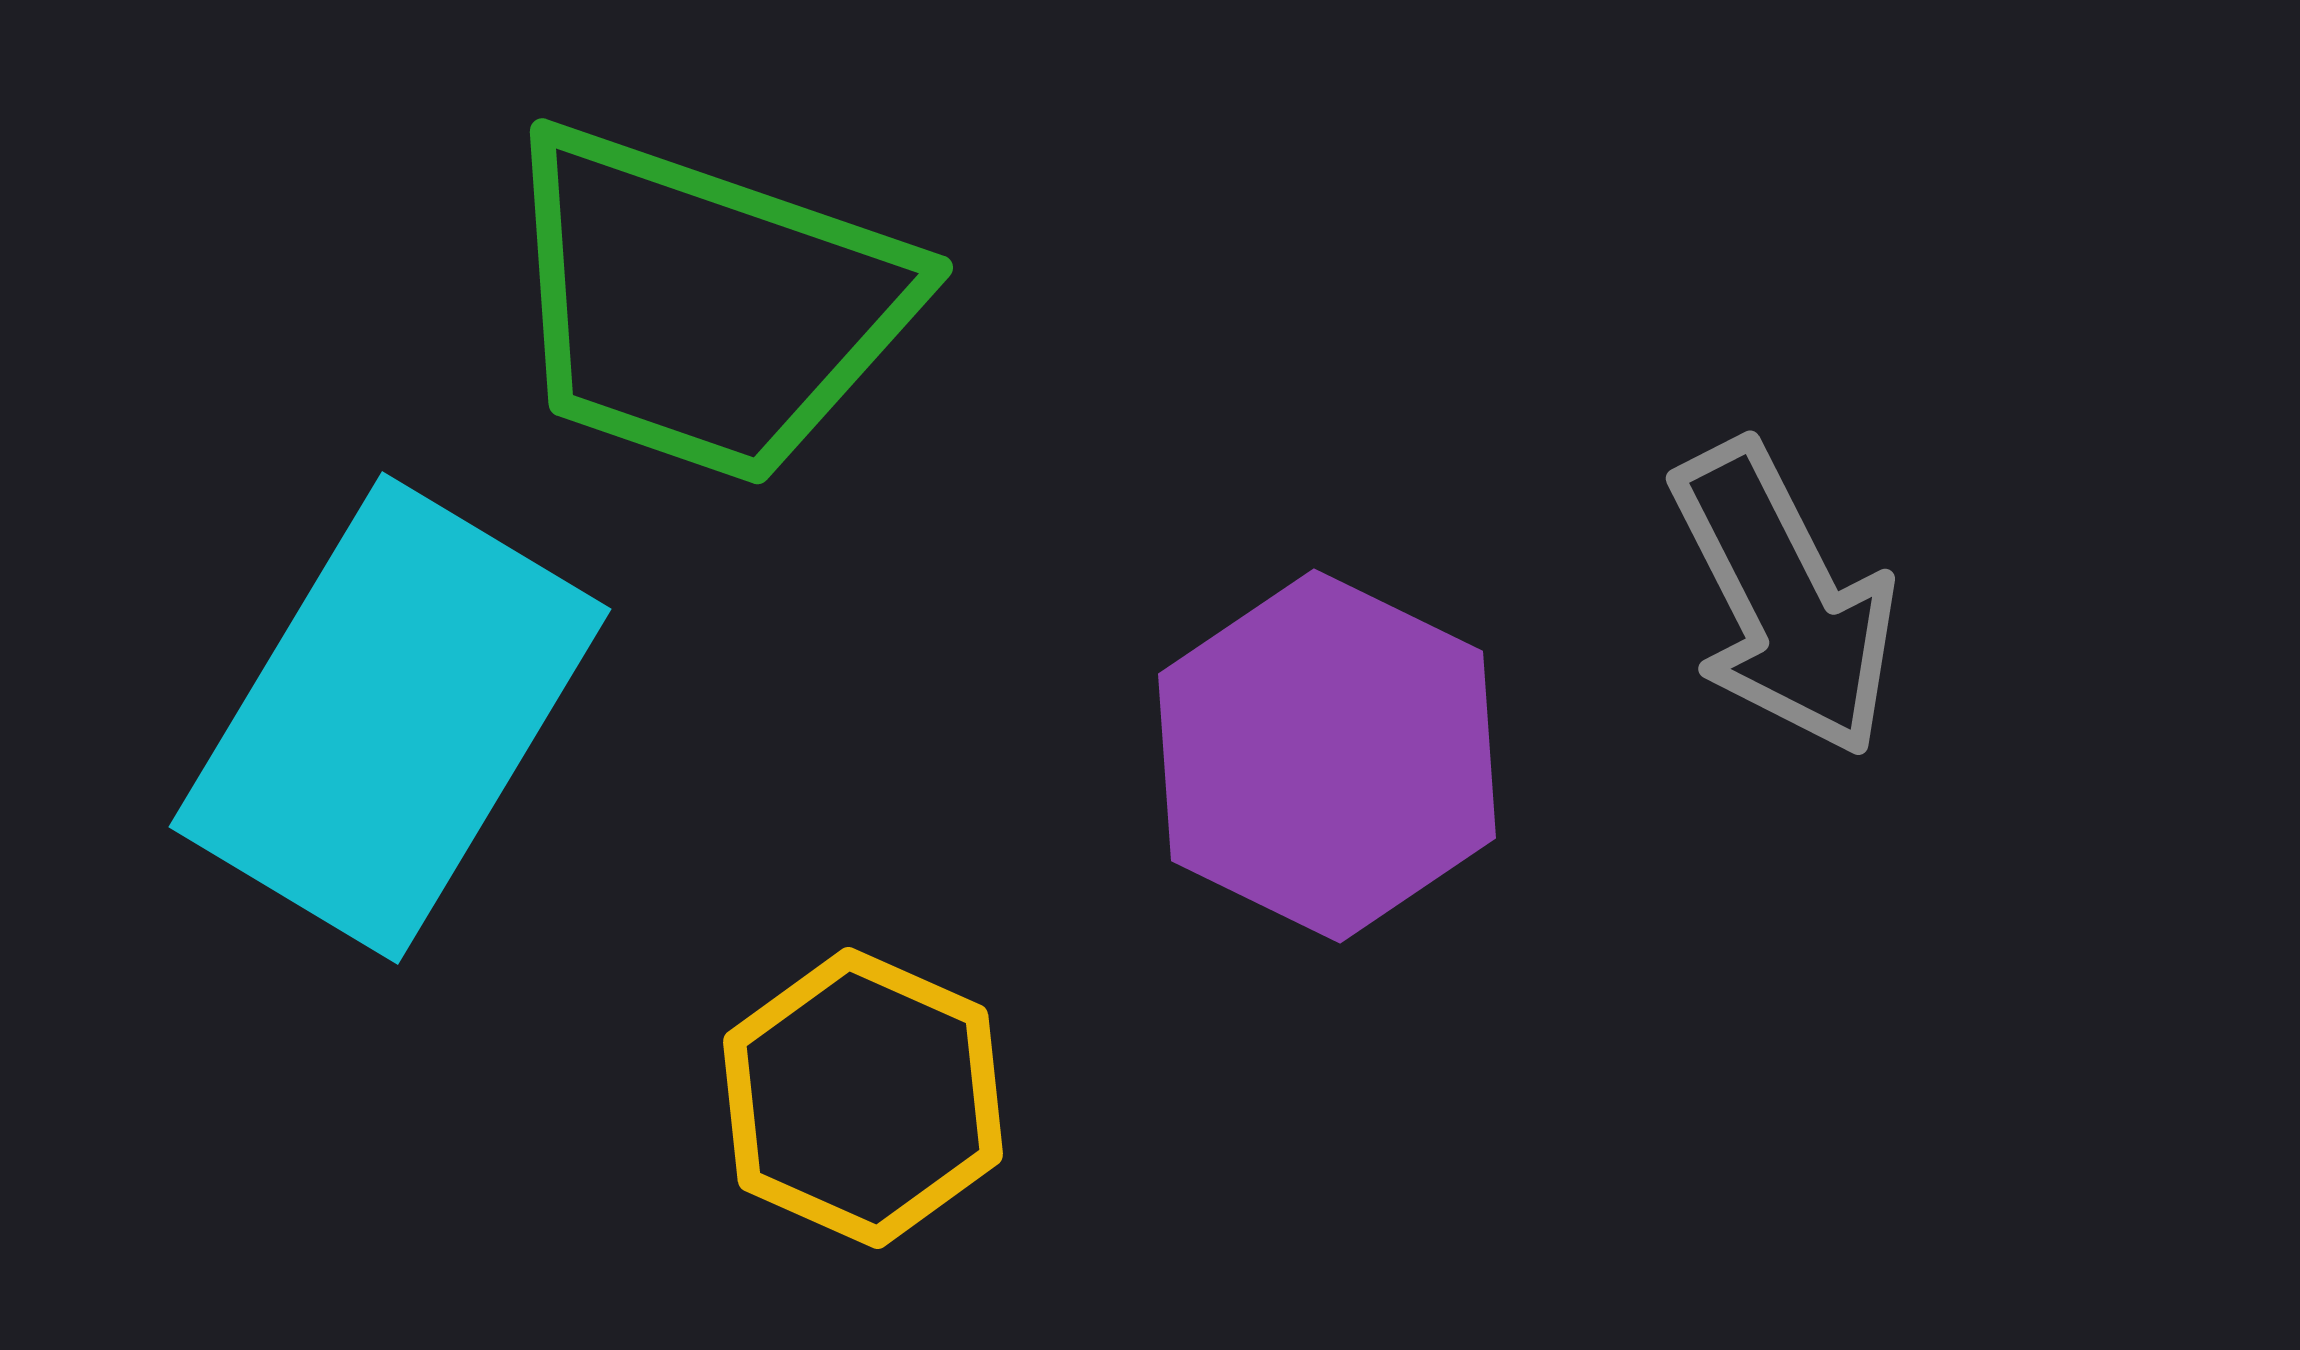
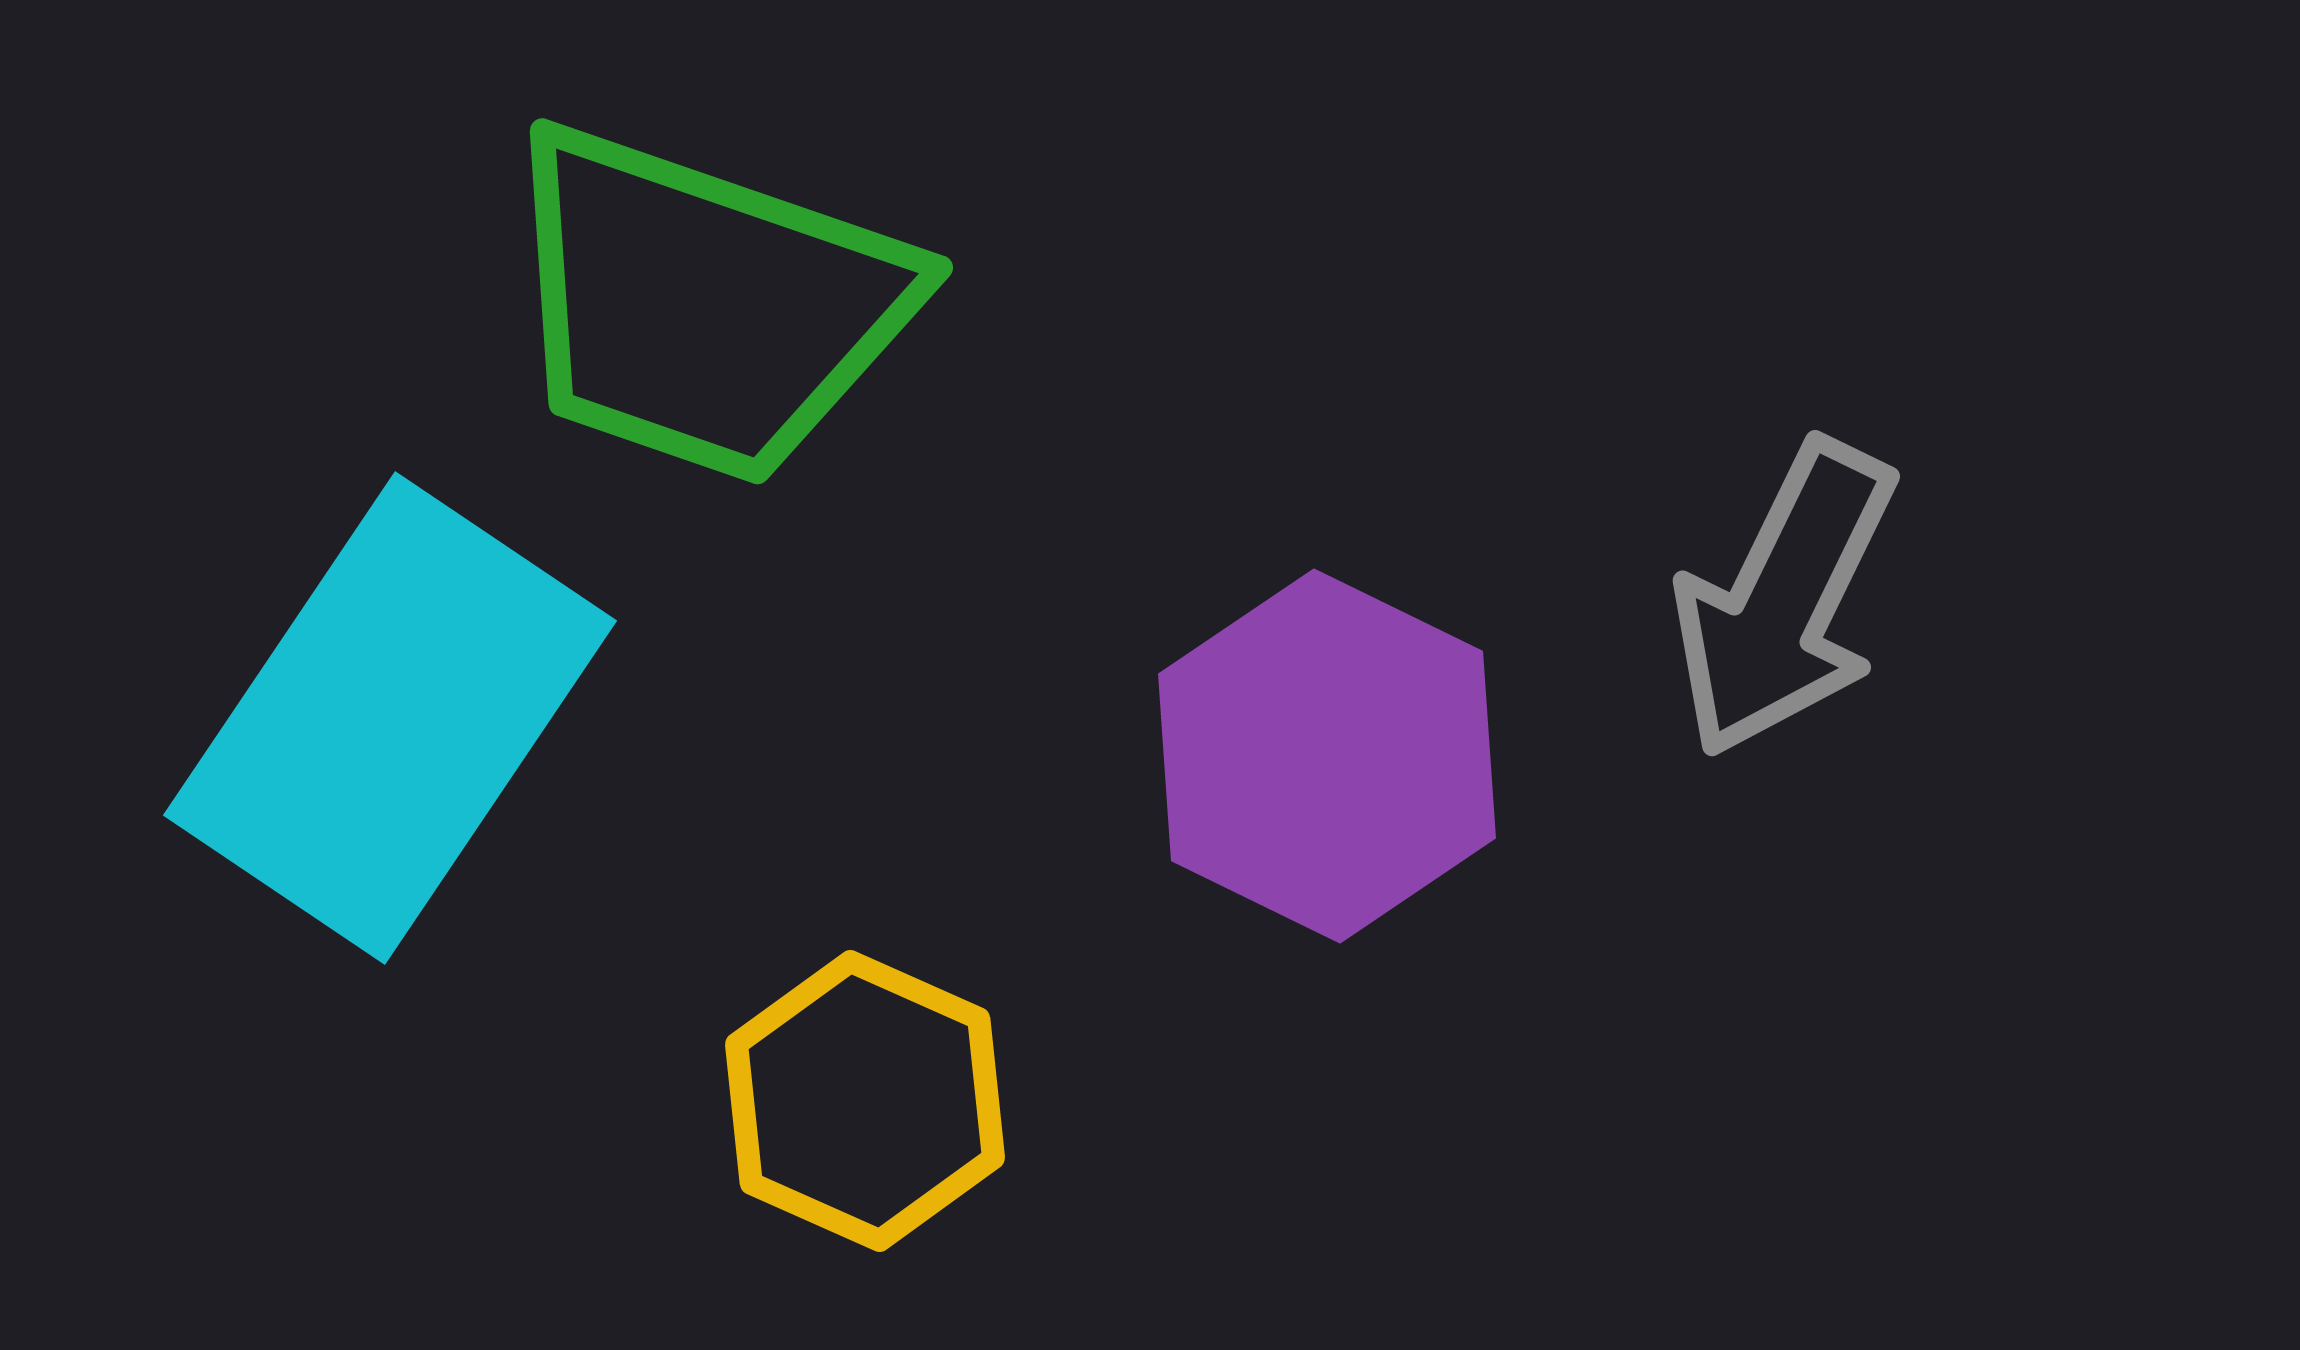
gray arrow: rotated 53 degrees clockwise
cyan rectangle: rotated 3 degrees clockwise
yellow hexagon: moved 2 px right, 3 px down
